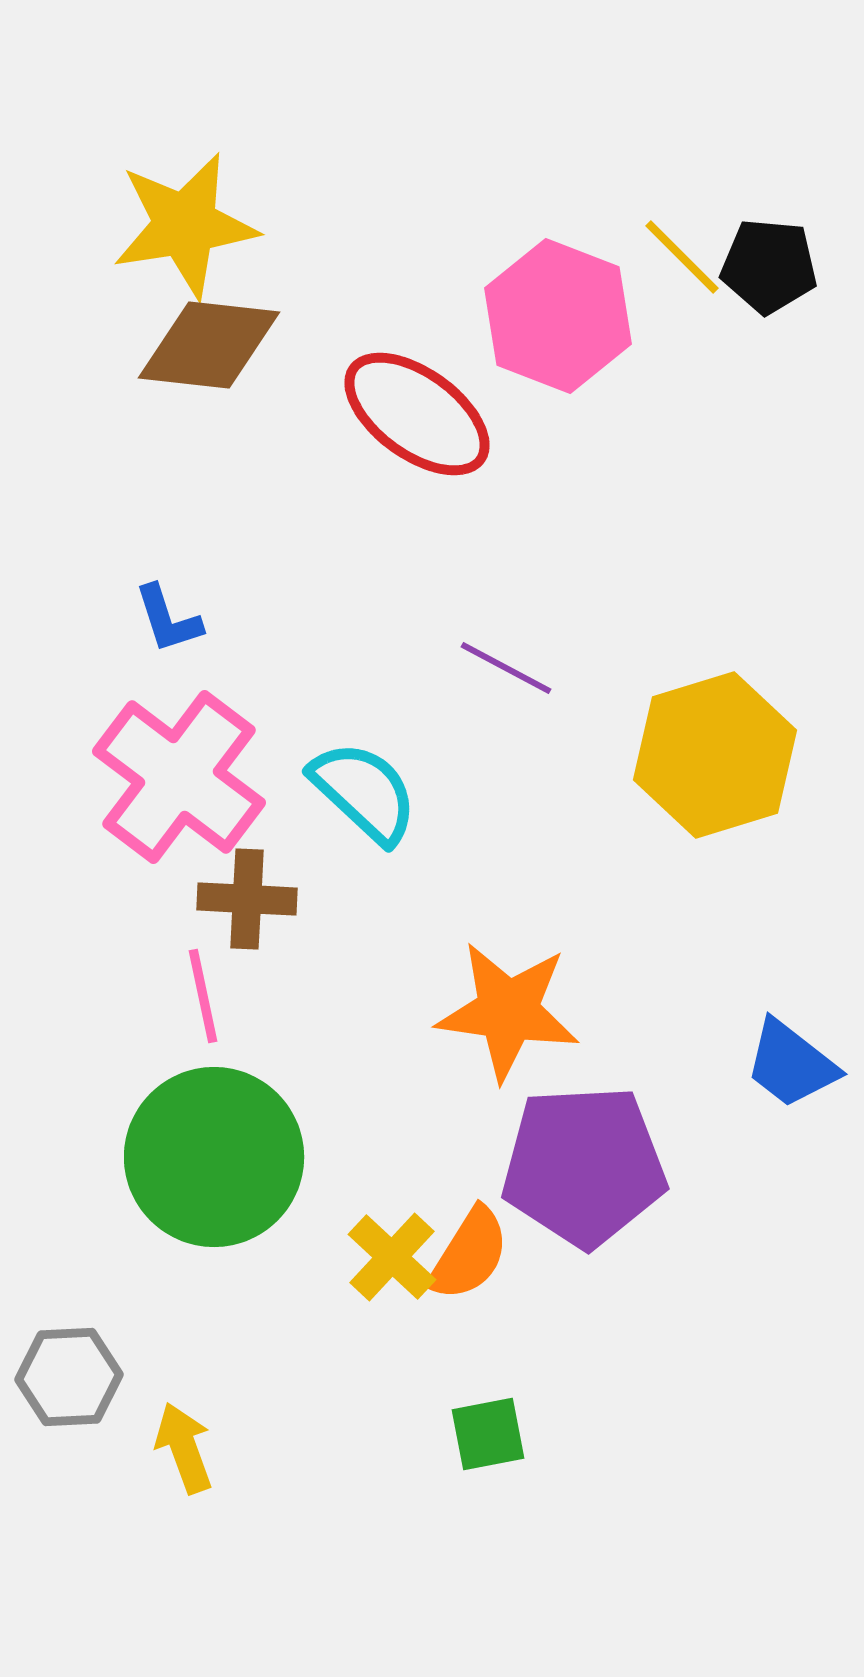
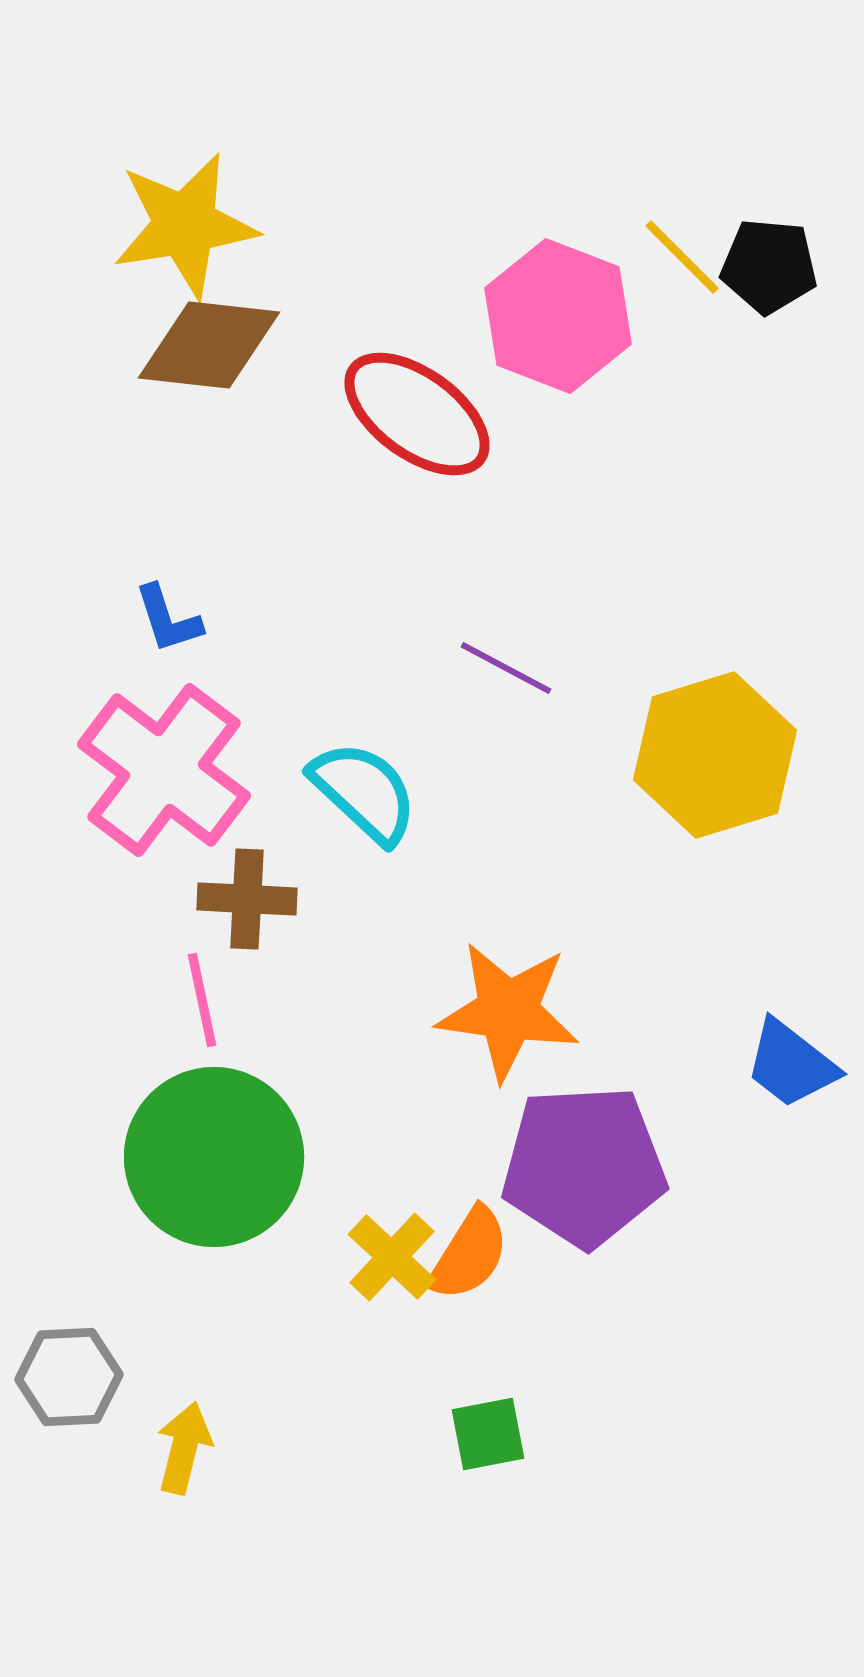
pink cross: moved 15 px left, 7 px up
pink line: moved 1 px left, 4 px down
yellow arrow: rotated 34 degrees clockwise
